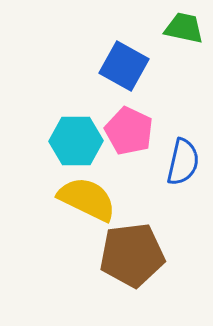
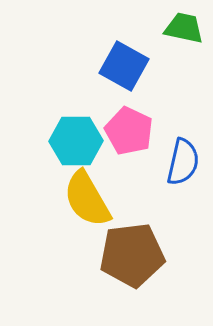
yellow semicircle: rotated 146 degrees counterclockwise
